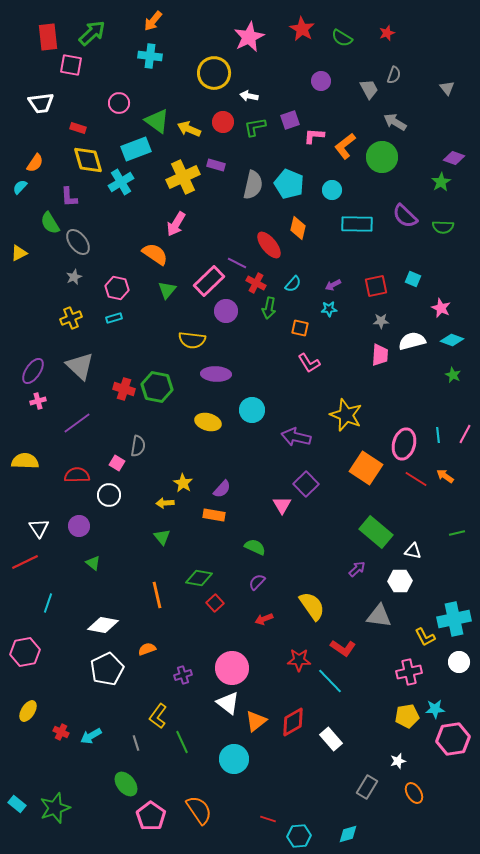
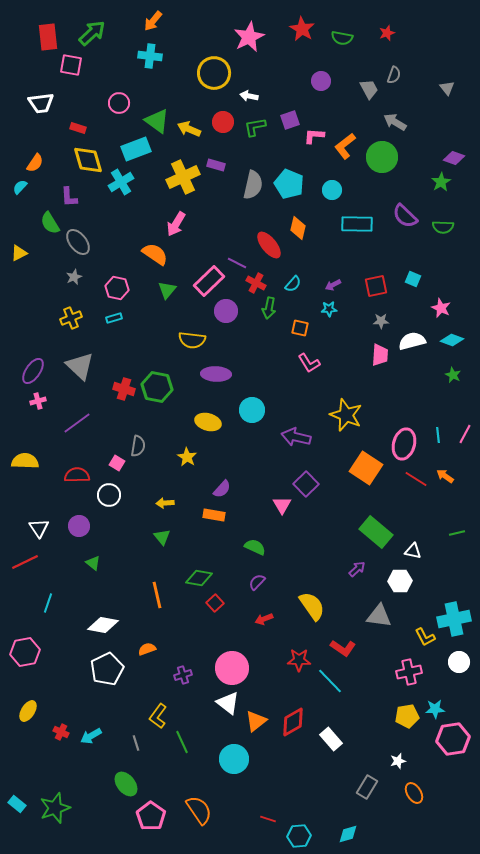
green semicircle at (342, 38): rotated 20 degrees counterclockwise
yellow star at (183, 483): moved 4 px right, 26 px up
